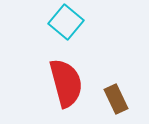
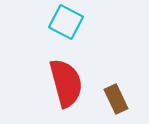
cyan square: rotated 12 degrees counterclockwise
